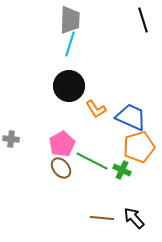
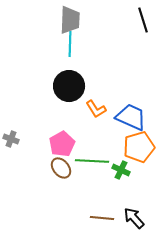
cyan line: rotated 15 degrees counterclockwise
gray cross: rotated 14 degrees clockwise
green line: rotated 24 degrees counterclockwise
green cross: moved 1 px left
